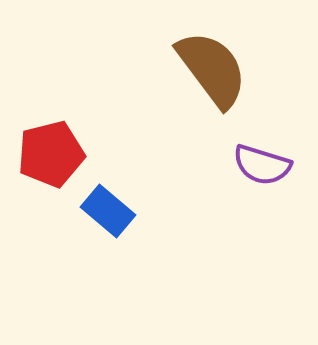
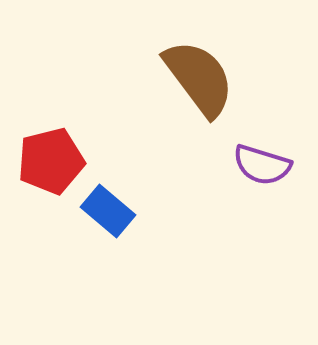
brown semicircle: moved 13 px left, 9 px down
red pentagon: moved 7 px down
